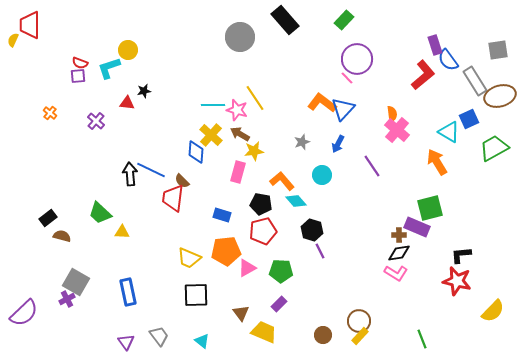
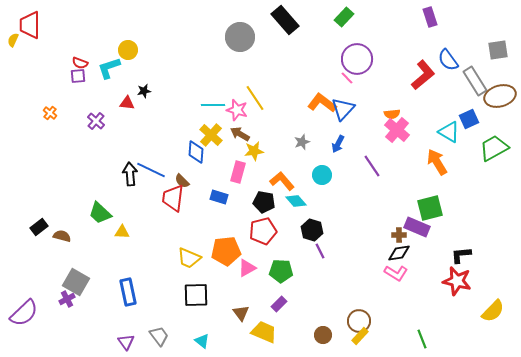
green rectangle at (344, 20): moved 3 px up
purple rectangle at (435, 45): moved 5 px left, 28 px up
orange semicircle at (392, 114): rotated 91 degrees clockwise
black pentagon at (261, 204): moved 3 px right, 2 px up
blue rectangle at (222, 215): moved 3 px left, 18 px up
black rectangle at (48, 218): moved 9 px left, 9 px down
